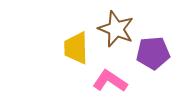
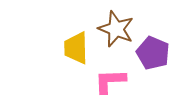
purple pentagon: rotated 28 degrees clockwise
pink L-shape: rotated 36 degrees counterclockwise
